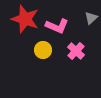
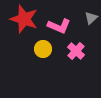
red star: moved 1 px left
pink L-shape: moved 2 px right
yellow circle: moved 1 px up
